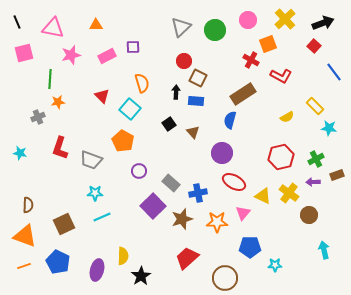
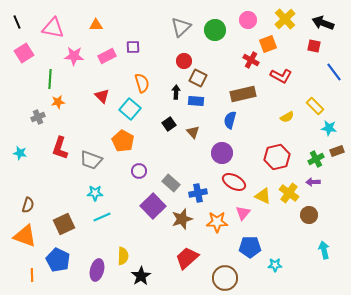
black arrow at (323, 23): rotated 140 degrees counterclockwise
red square at (314, 46): rotated 32 degrees counterclockwise
pink square at (24, 53): rotated 18 degrees counterclockwise
pink star at (71, 55): moved 3 px right, 1 px down; rotated 18 degrees clockwise
brown rectangle at (243, 94): rotated 20 degrees clockwise
red hexagon at (281, 157): moved 4 px left
brown rectangle at (337, 175): moved 24 px up
brown semicircle at (28, 205): rotated 14 degrees clockwise
blue pentagon at (58, 262): moved 2 px up
orange line at (24, 266): moved 8 px right, 9 px down; rotated 72 degrees counterclockwise
